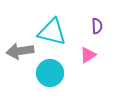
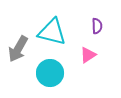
gray arrow: moved 2 px left, 2 px up; rotated 52 degrees counterclockwise
